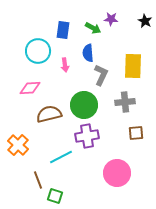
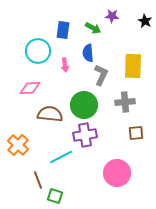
purple star: moved 1 px right, 3 px up
brown semicircle: moved 1 px right; rotated 20 degrees clockwise
purple cross: moved 2 px left, 1 px up
